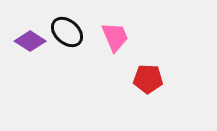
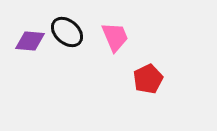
purple diamond: rotated 28 degrees counterclockwise
red pentagon: rotated 28 degrees counterclockwise
